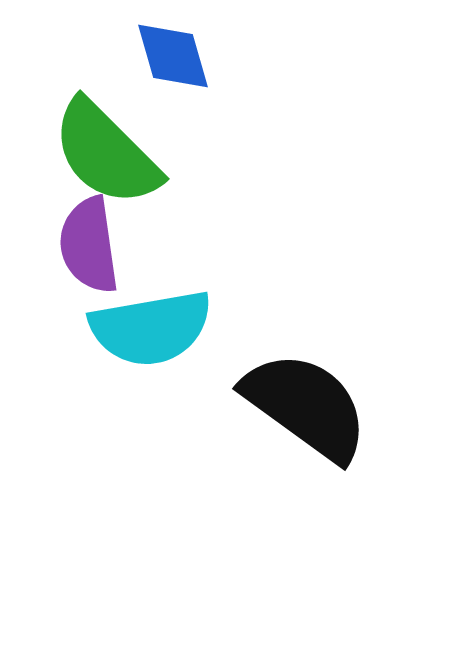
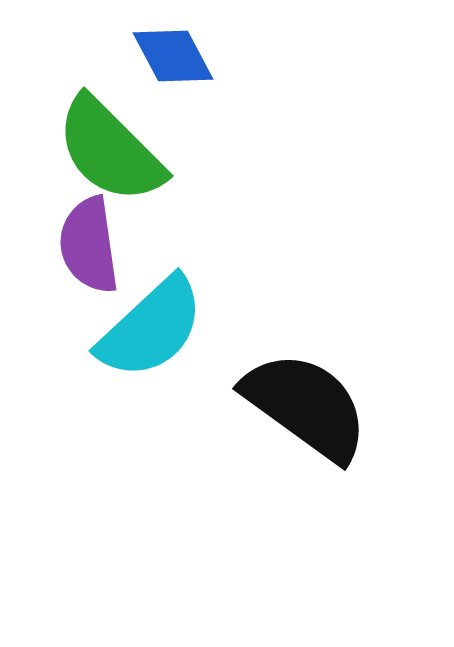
blue diamond: rotated 12 degrees counterclockwise
green semicircle: moved 4 px right, 3 px up
cyan semicircle: rotated 33 degrees counterclockwise
